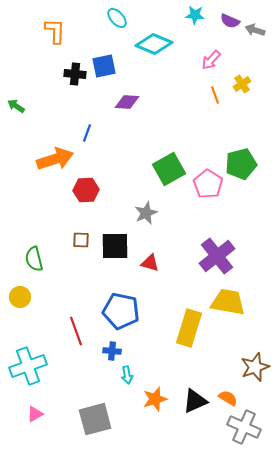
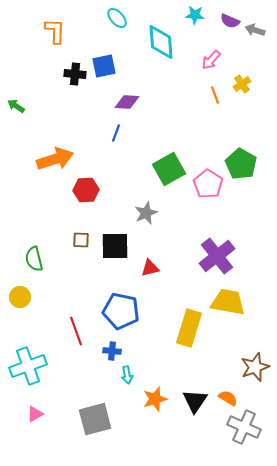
cyan diamond: moved 7 px right, 2 px up; rotated 63 degrees clockwise
blue line: moved 29 px right
green pentagon: rotated 28 degrees counterclockwise
red triangle: moved 5 px down; rotated 30 degrees counterclockwise
black triangle: rotated 32 degrees counterclockwise
